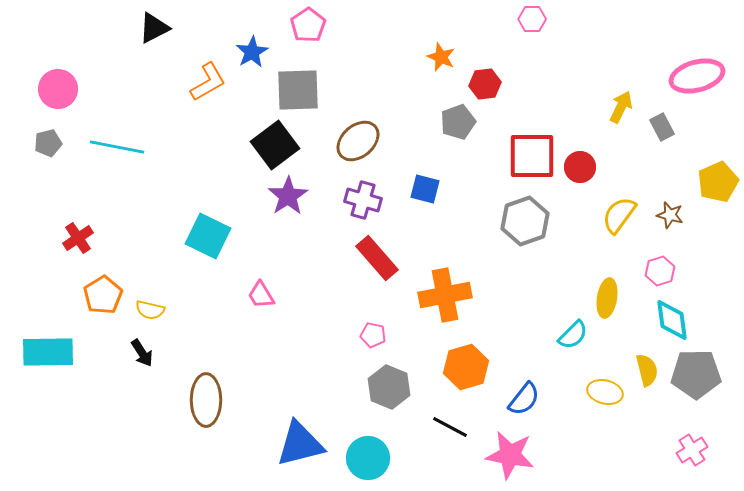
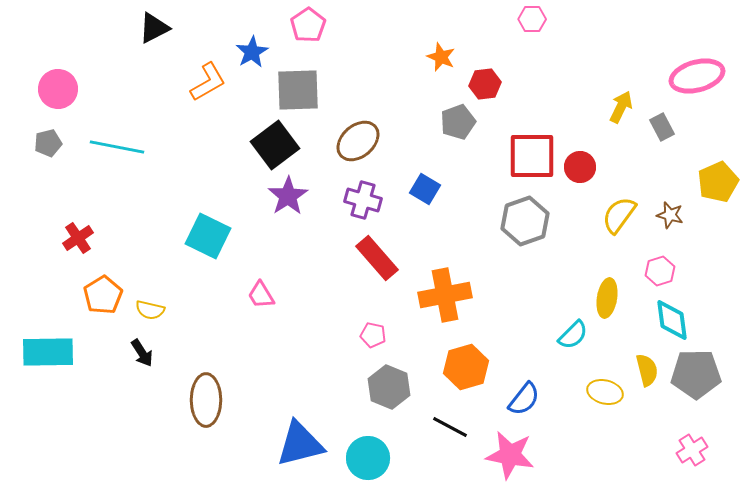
blue square at (425, 189): rotated 16 degrees clockwise
